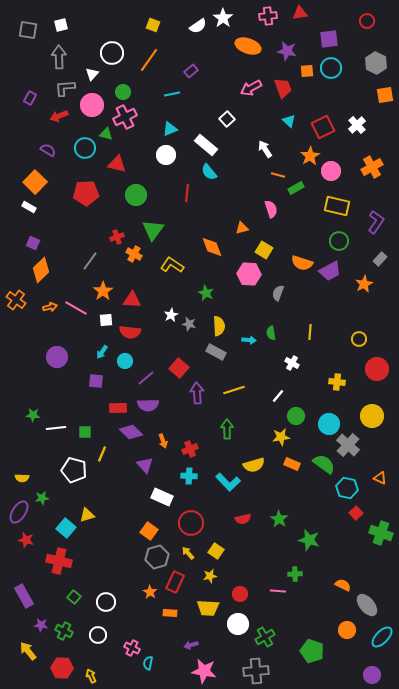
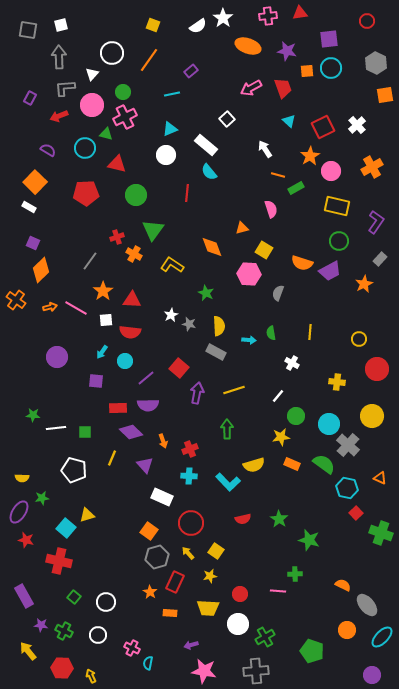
purple arrow at (197, 393): rotated 15 degrees clockwise
yellow line at (102, 454): moved 10 px right, 4 px down
